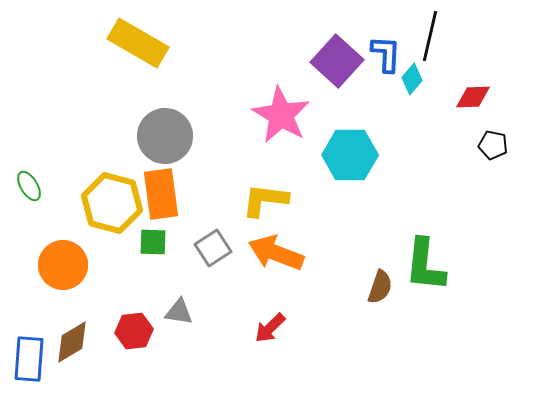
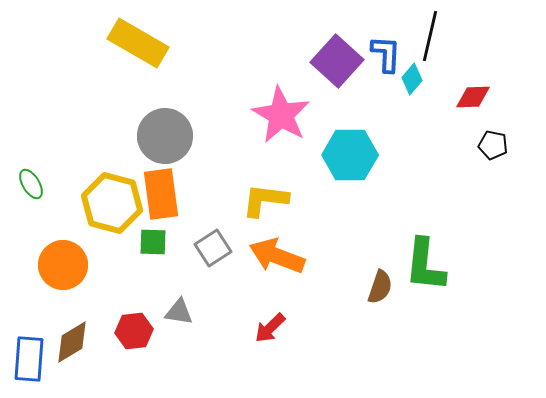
green ellipse: moved 2 px right, 2 px up
orange arrow: moved 1 px right, 3 px down
